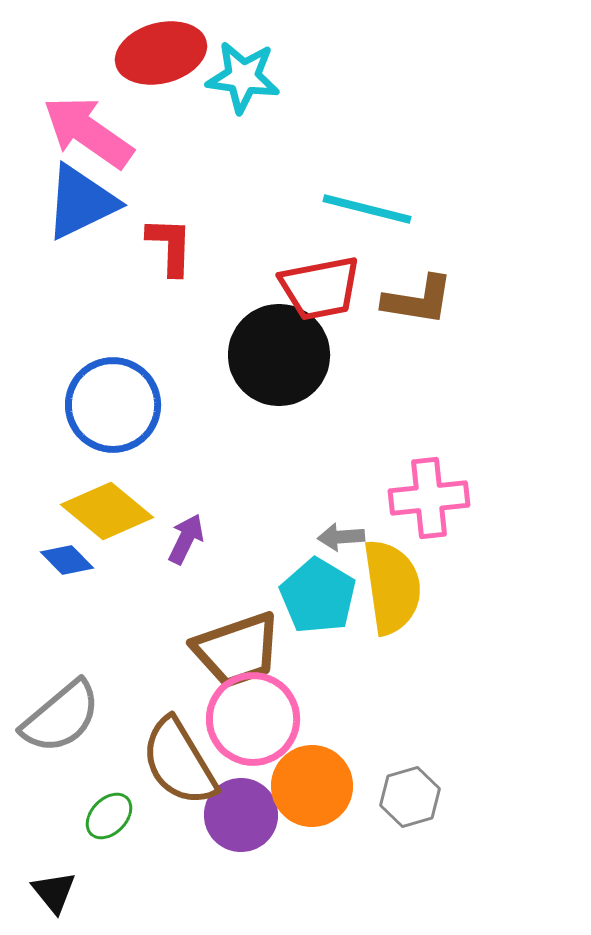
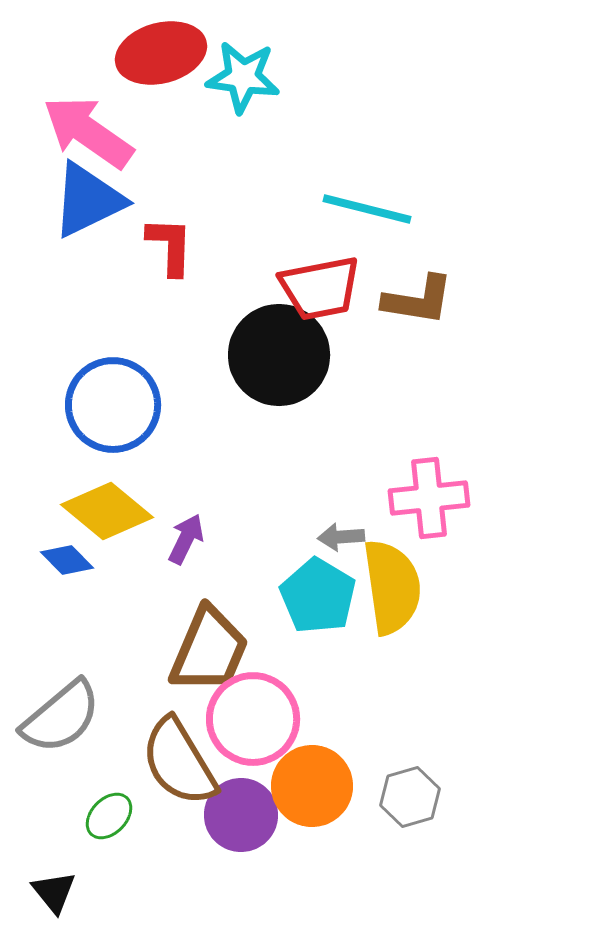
blue triangle: moved 7 px right, 2 px up
brown trapezoid: moved 28 px left; rotated 48 degrees counterclockwise
